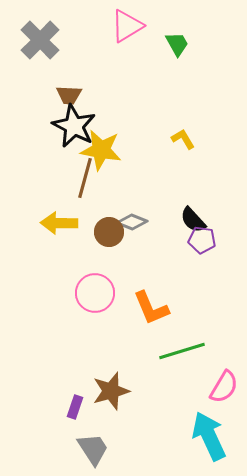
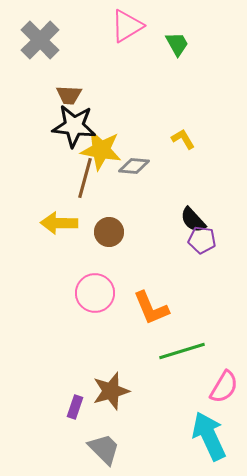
black star: rotated 21 degrees counterclockwise
gray diamond: moved 2 px right, 56 px up; rotated 16 degrees counterclockwise
gray trapezoid: moved 11 px right; rotated 12 degrees counterclockwise
